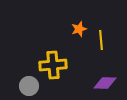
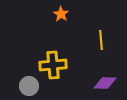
orange star: moved 18 px left, 15 px up; rotated 21 degrees counterclockwise
